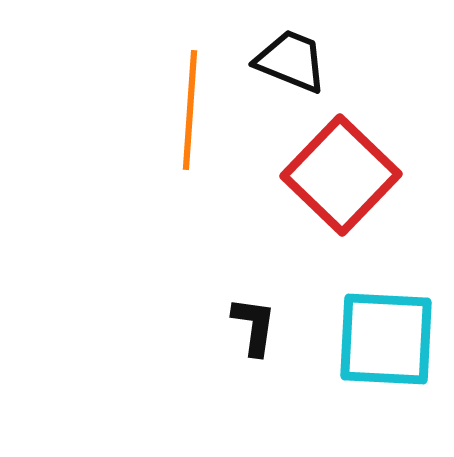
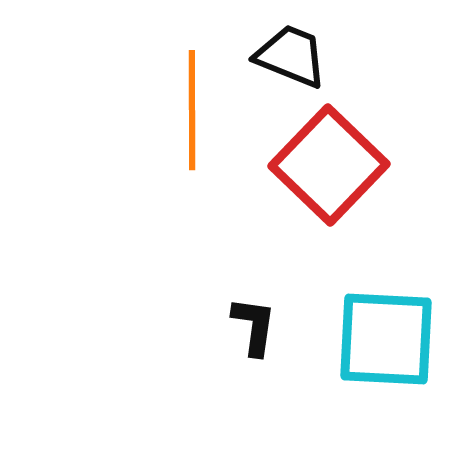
black trapezoid: moved 5 px up
orange line: moved 2 px right; rotated 4 degrees counterclockwise
red square: moved 12 px left, 10 px up
